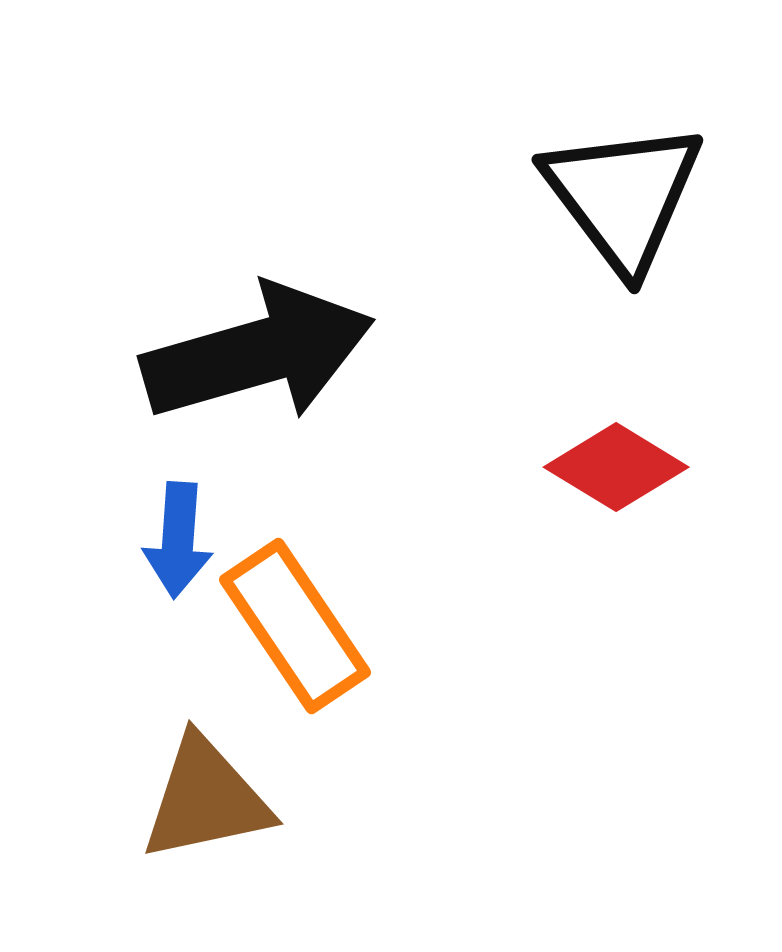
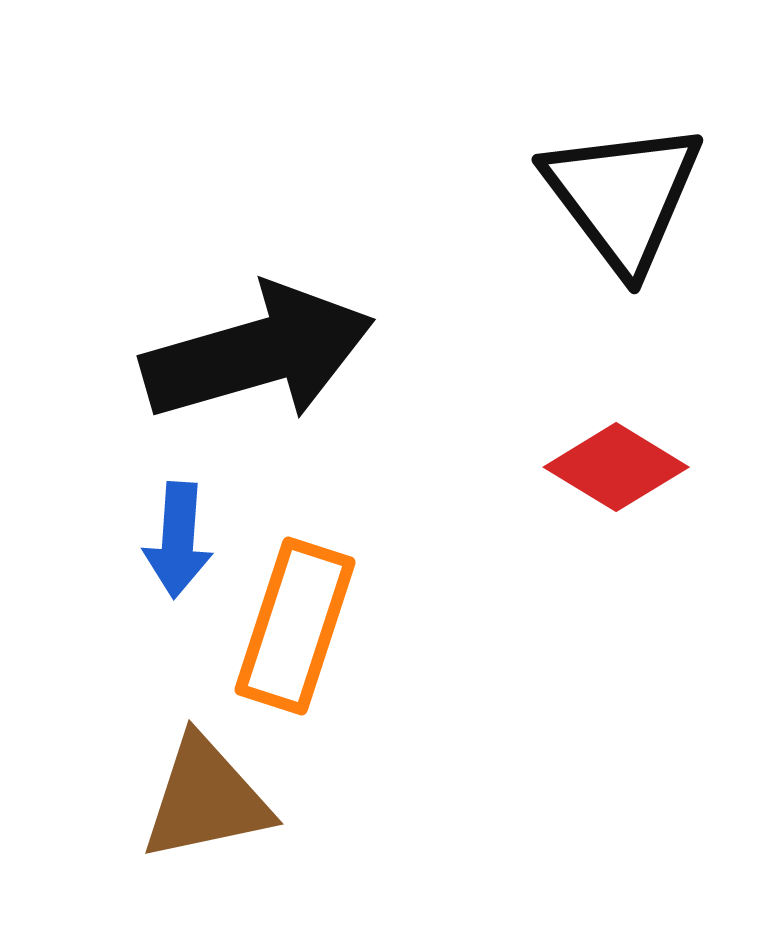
orange rectangle: rotated 52 degrees clockwise
